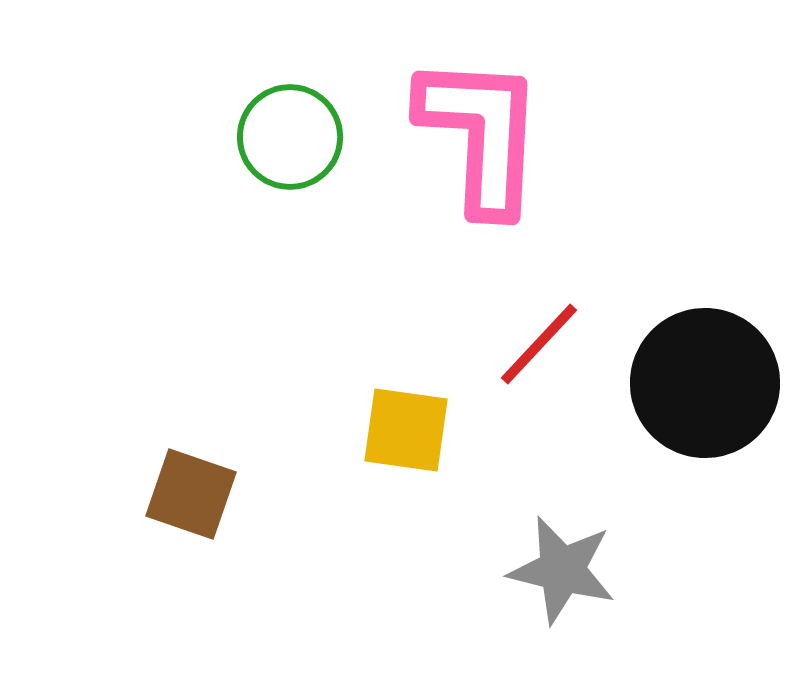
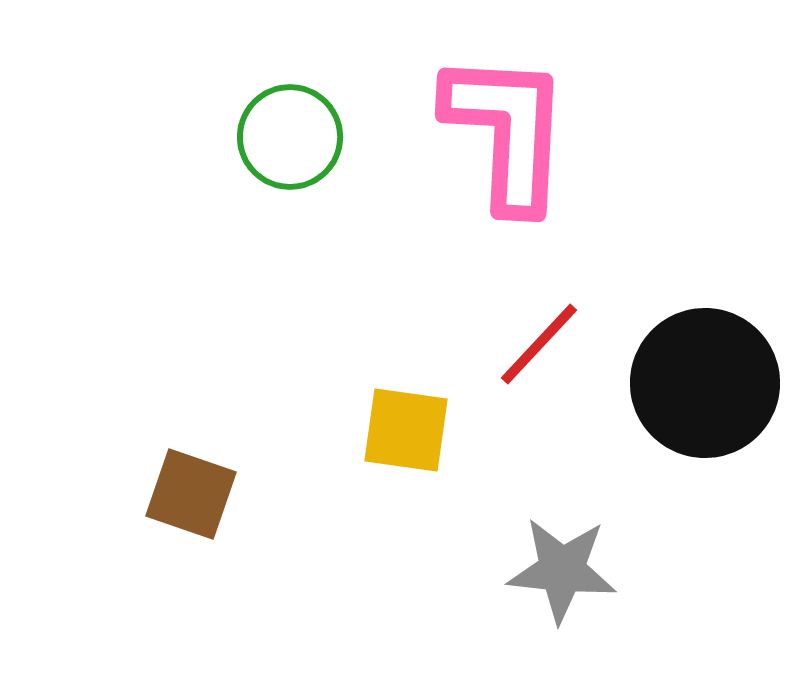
pink L-shape: moved 26 px right, 3 px up
gray star: rotated 8 degrees counterclockwise
